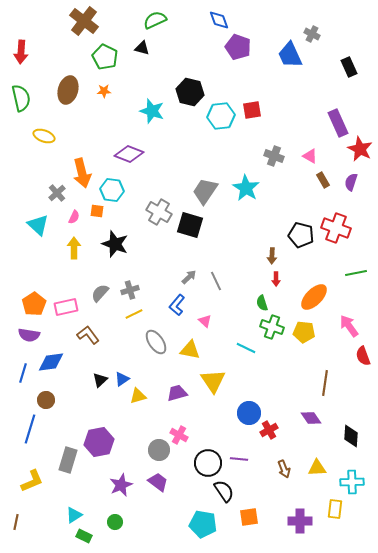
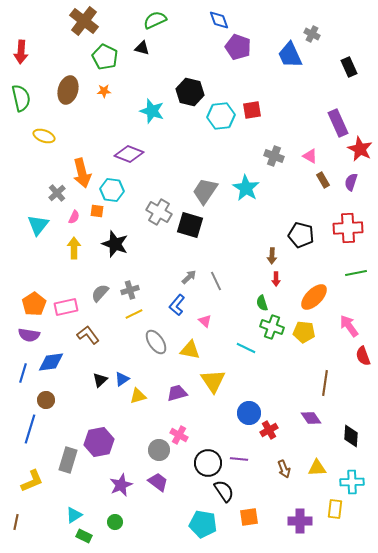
cyan triangle at (38, 225): rotated 25 degrees clockwise
red cross at (336, 228): moved 12 px right; rotated 24 degrees counterclockwise
